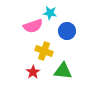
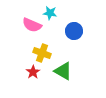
pink semicircle: moved 1 px left, 1 px up; rotated 42 degrees clockwise
blue circle: moved 7 px right
yellow cross: moved 2 px left, 2 px down
green triangle: rotated 24 degrees clockwise
